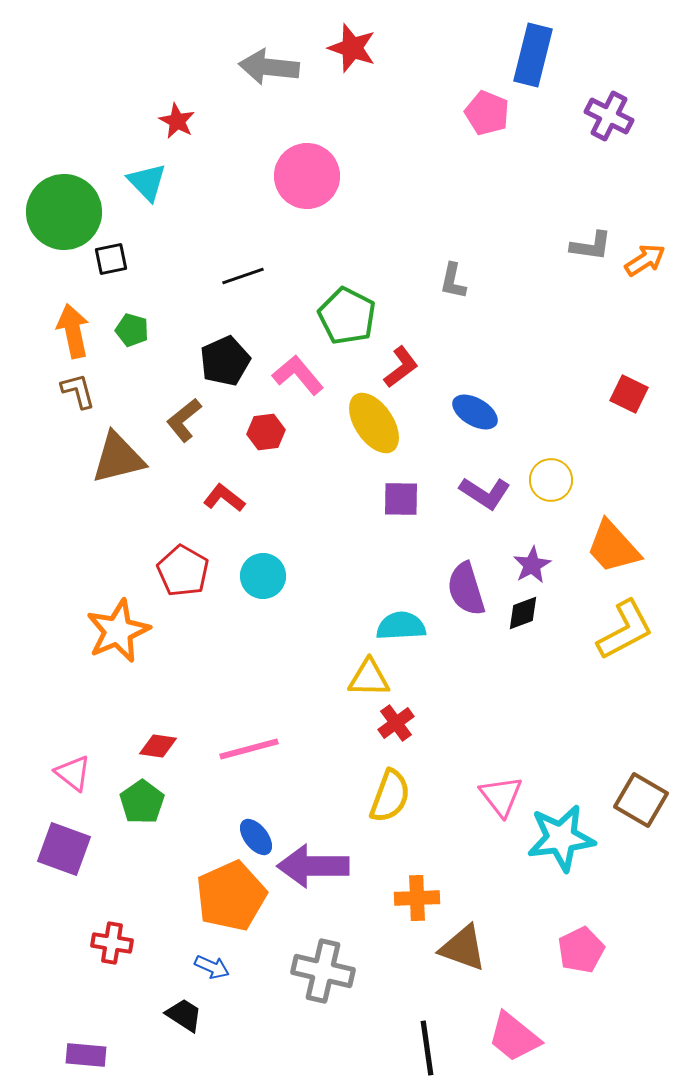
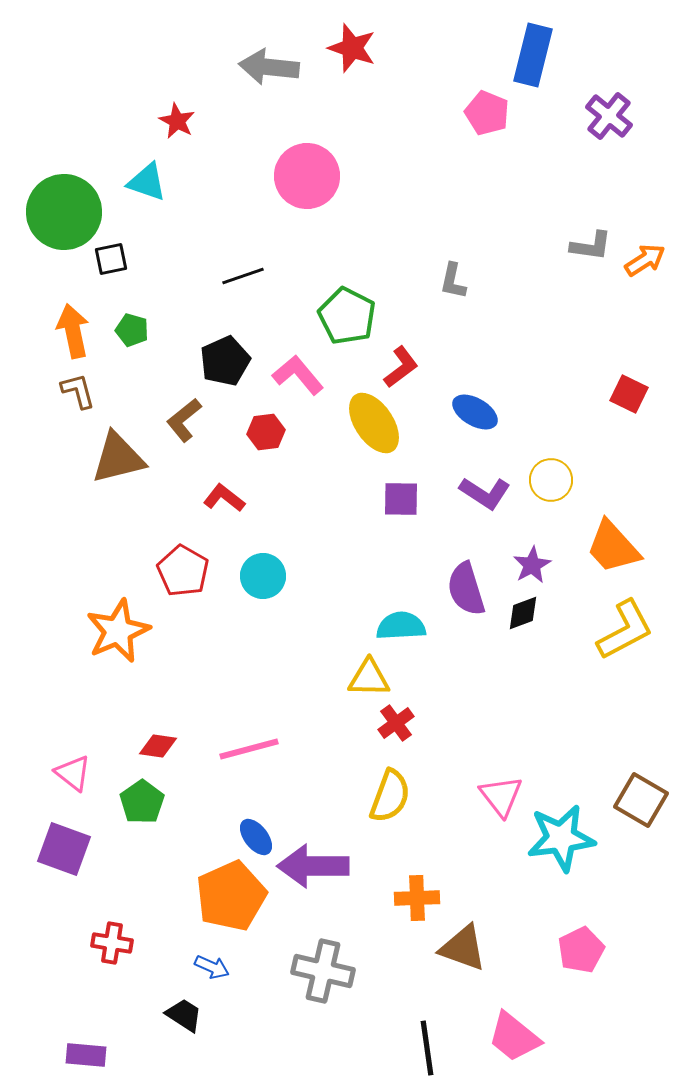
purple cross at (609, 116): rotated 12 degrees clockwise
cyan triangle at (147, 182): rotated 27 degrees counterclockwise
